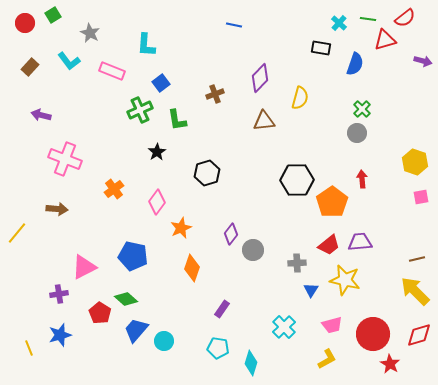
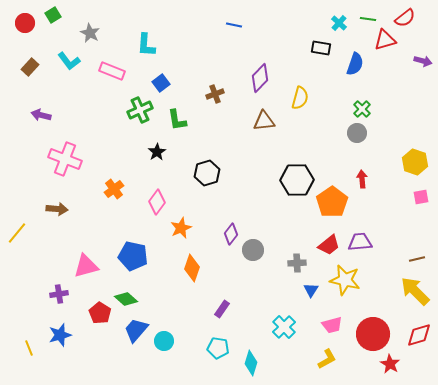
pink triangle at (84, 267): moved 2 px right, 1 px up; rotated 12 degrees clockwise
